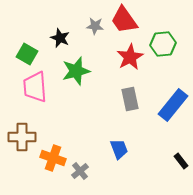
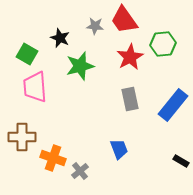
green star: moved 4 px right, 5 px up
black rectangle: rotated 21 degrees counterclockwise
